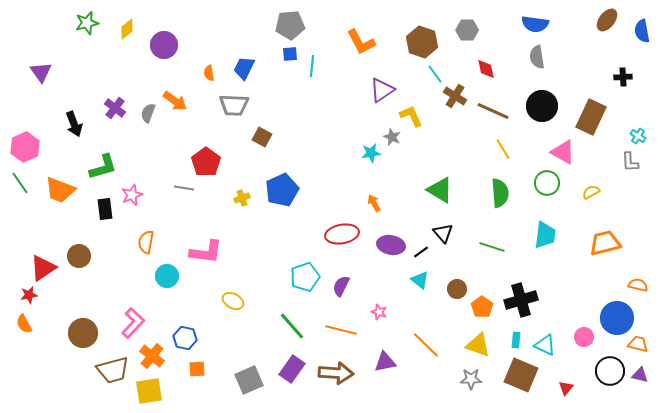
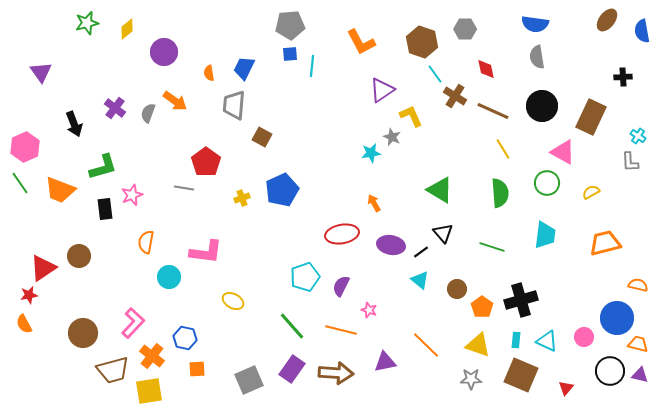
gray hexagon at (467, 30): moved 2 px left, 1 px up
purple circle at (164, 45): moved 7 px down
gray trapezoid at (234, 105): rotated 92 degrees clockwise
cyan circle at (167, 276): moved 2 px right, 1 px down
pink star at (379, 312): moved 10 px left, 2 px up
cyan triangle at (545, 345): moved 2 px right, 4 px up
